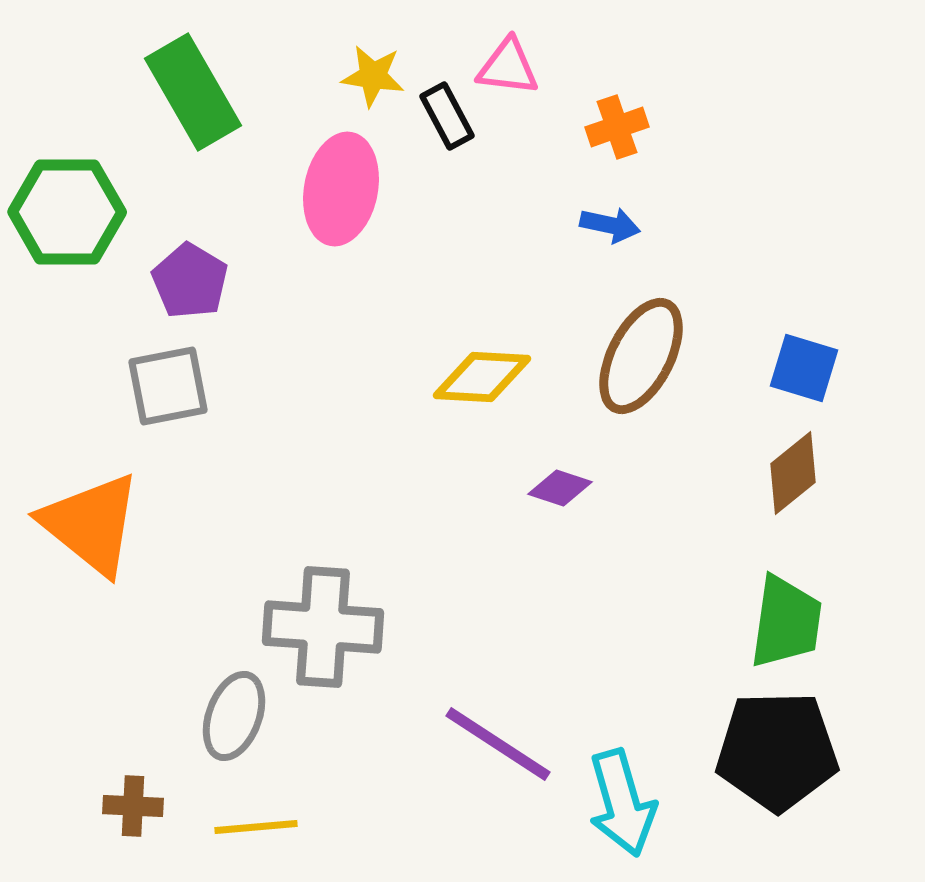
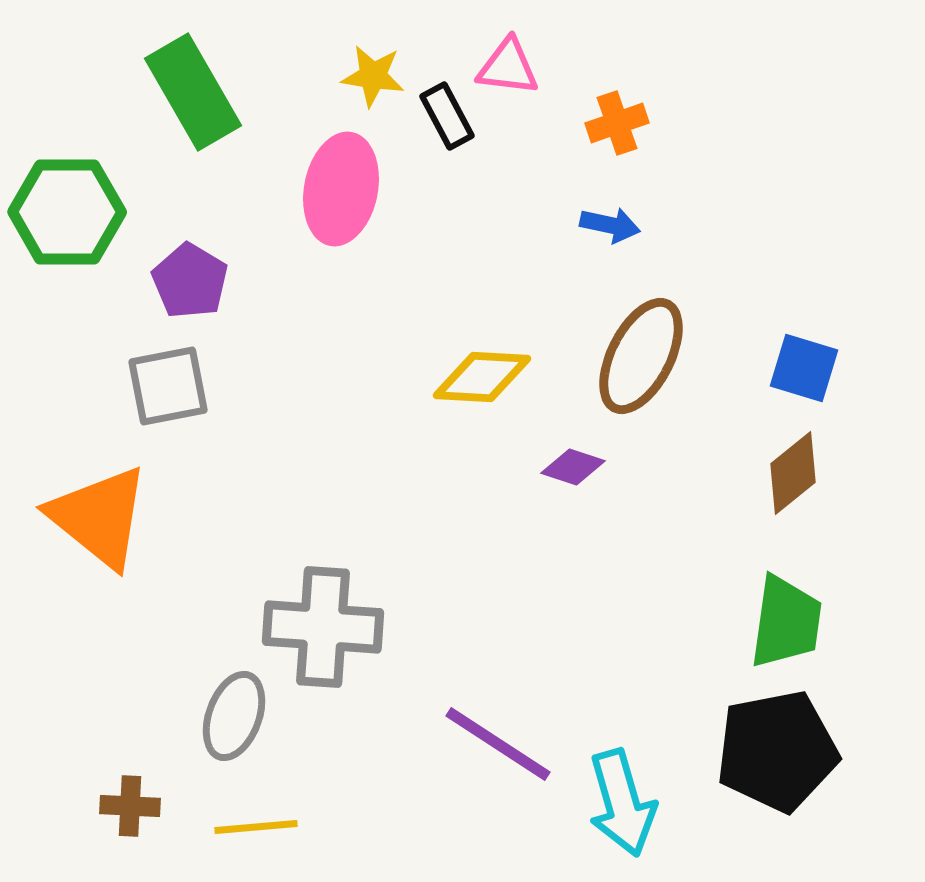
orange cross: moved 4 px up
purple diamond: moved 13 px right, 21 px up
orange triangle: moved 8 px right, 7 px up
black pentagon: rotated 10 degrees counterclockwise
brown cross: moved 3 px left
